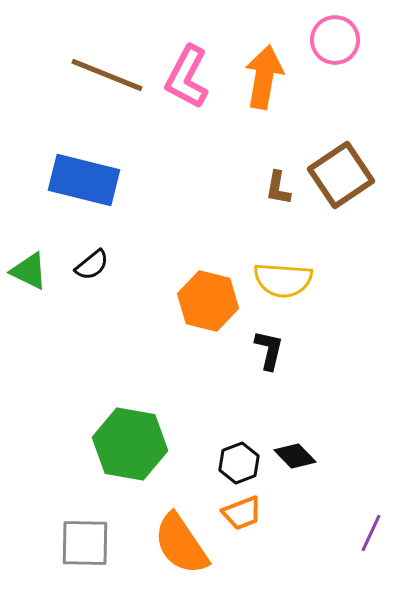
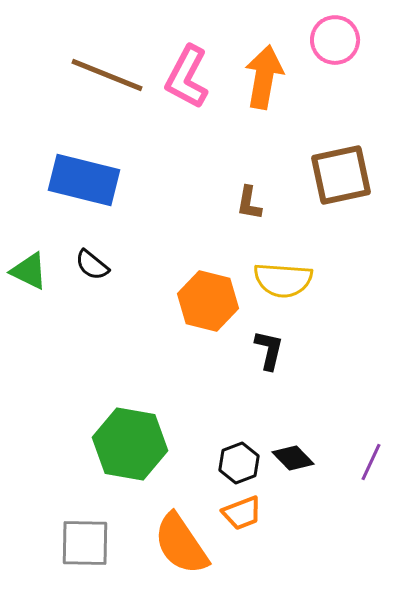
brown square: rotated 22 degrees clockwise
brown L-shape: moved 29 px left, 15 px down
black semicircle: rotated 78 degrees clockwise
black diamond: moved 2 px left, 2 px down
purple line: moved 71 px up
